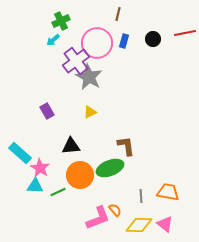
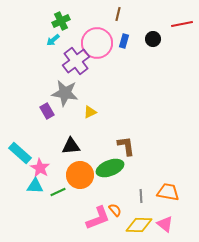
red line: moved 3 px left, 9 px up
gray star: moved 24 px left, 16 px down; rotated 20 degrees counterclockwise
